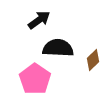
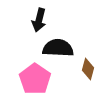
black arrow: rotated 140 degrees clockwise
brown diamond: moved 5 px left, 9 px down; rotated 30 degrees counterclockwise
